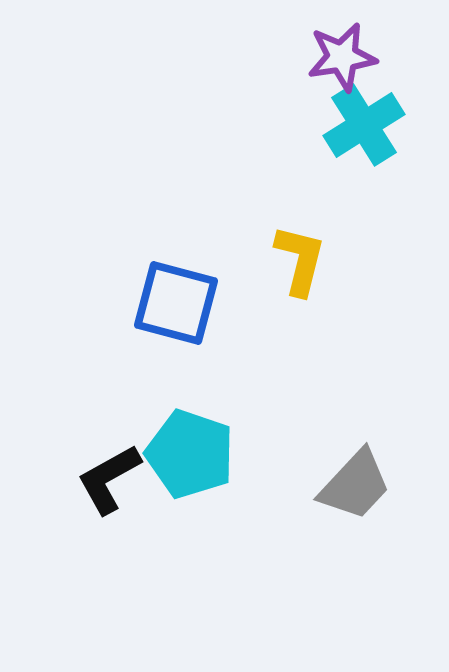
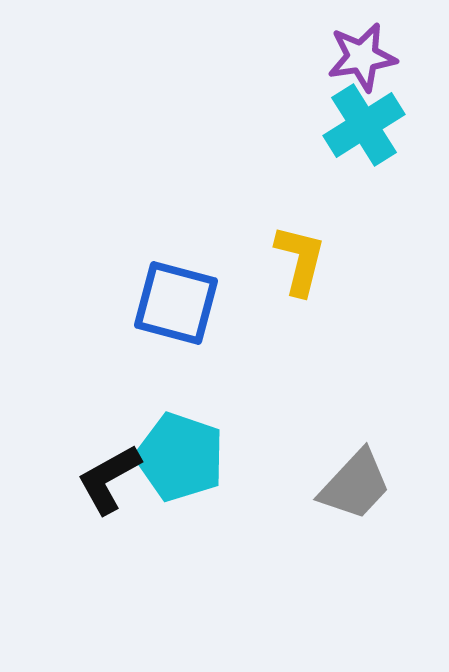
purple star: moved 20 px right
cyan pentagon: moved 10 px left, 3 px down
